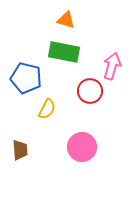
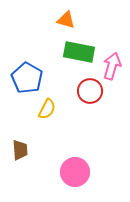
green rectangle: moved 15 px right
blue pentagon: moved 1 px right; rotated 16 degrees clockwise
pink circle: moved 7 px left, 25 px down
